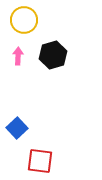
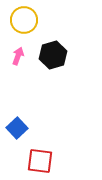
pink arrow: rotated 18 degrees clockwise
